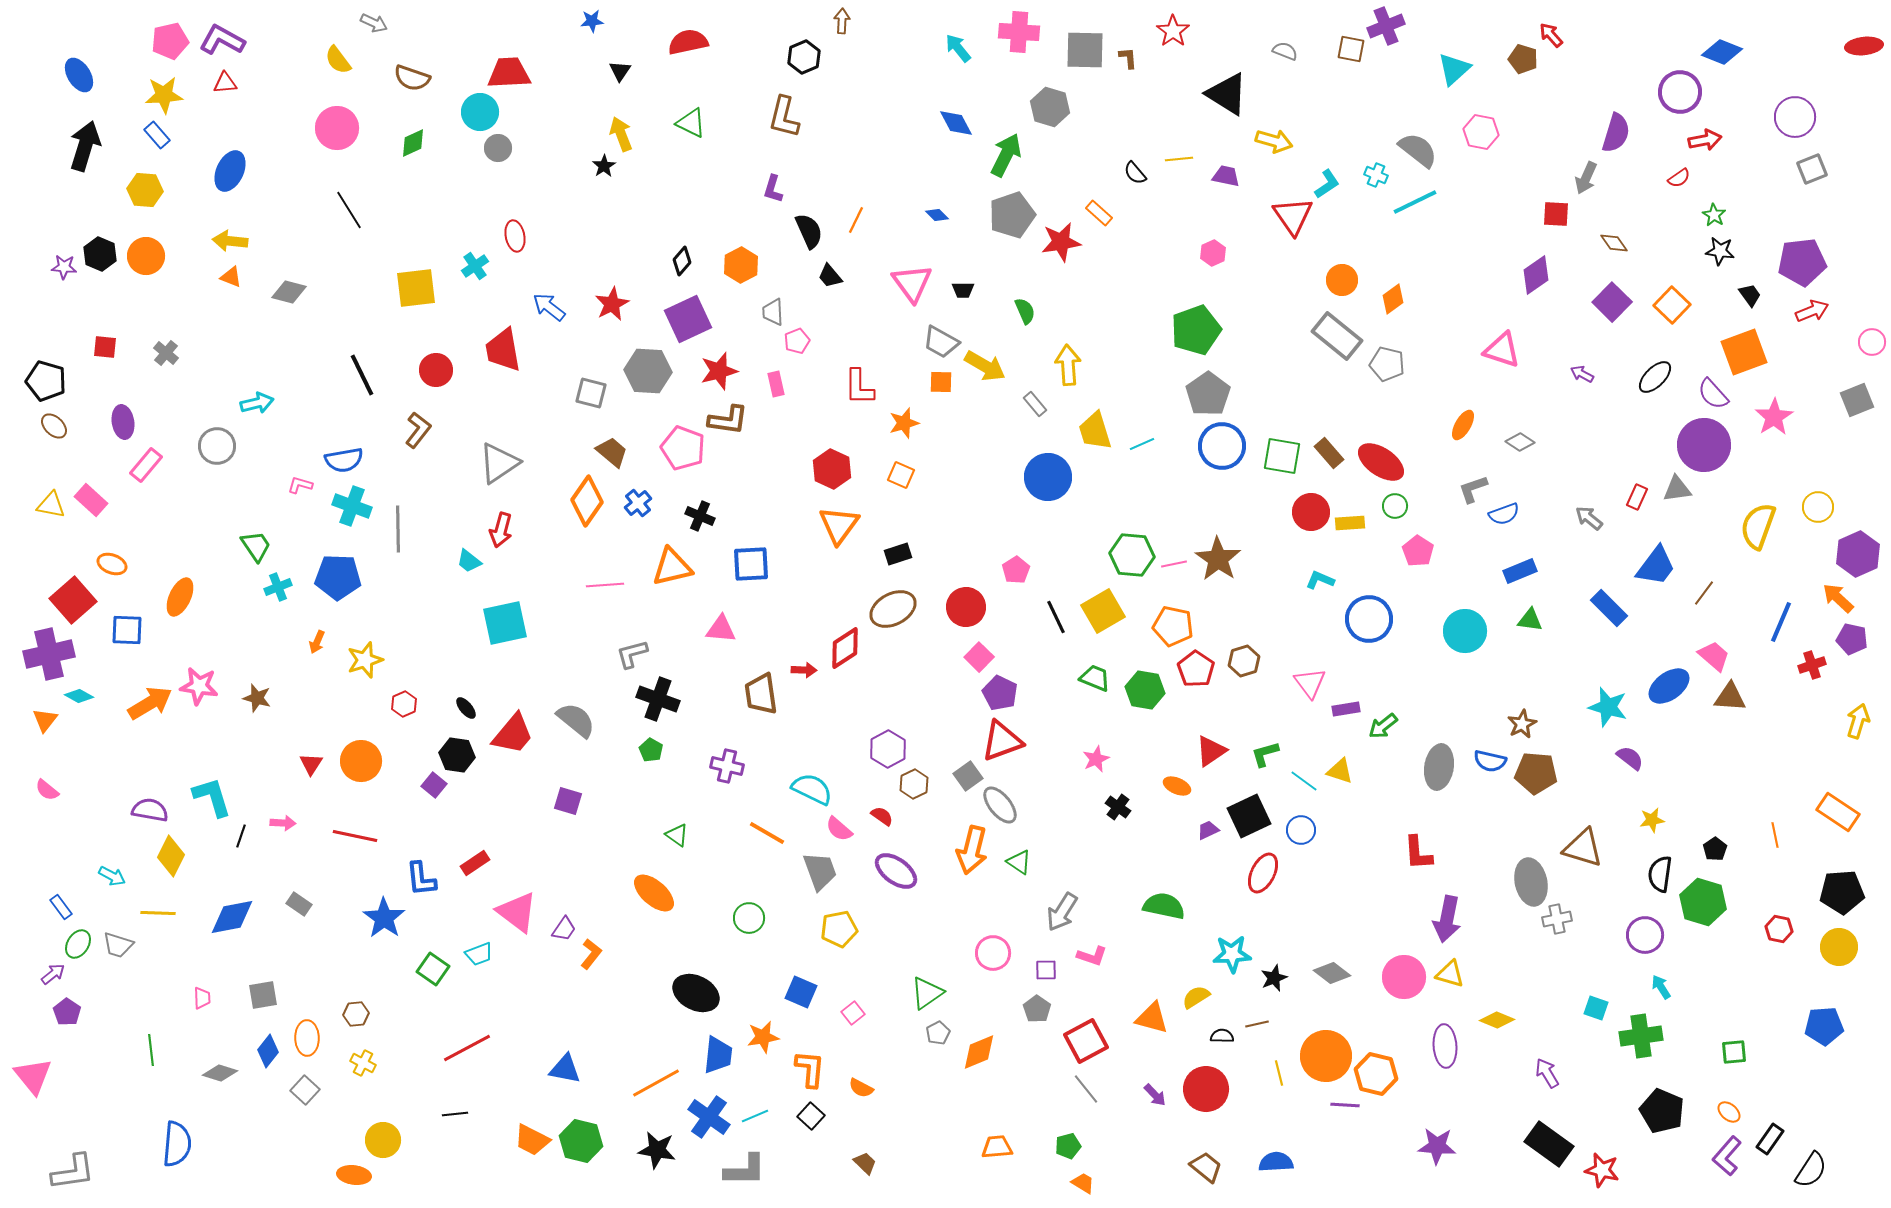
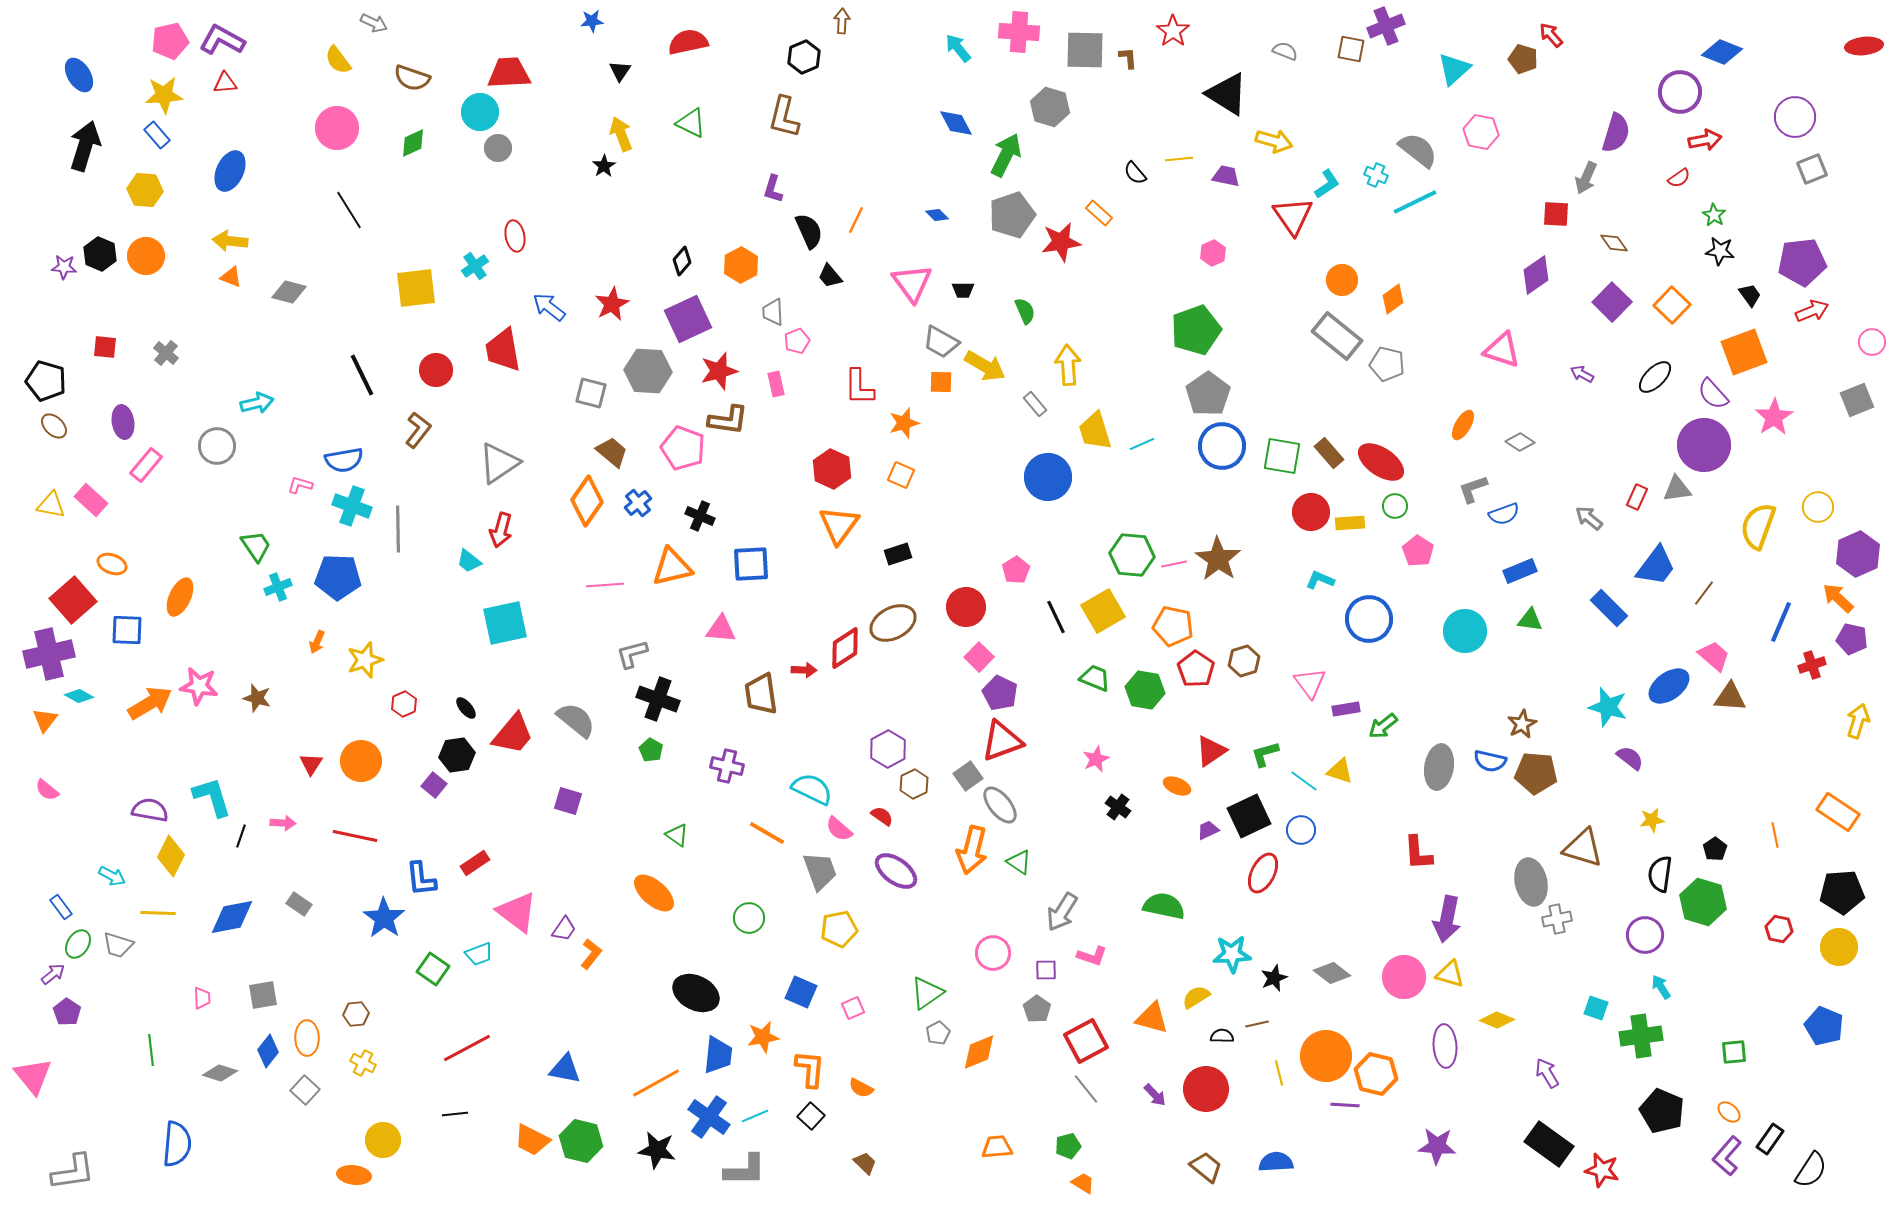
brown ellipse at (893, 609): moved 14 px down
black hexagon at (457, 755): rotated 16 degrees counterclockwise
pink square at (853, 1013): moved 5 px up; rotated 15 degrees clockwise
blue pentagon at (1824, 1026): rotated 27 degrees clockwise
